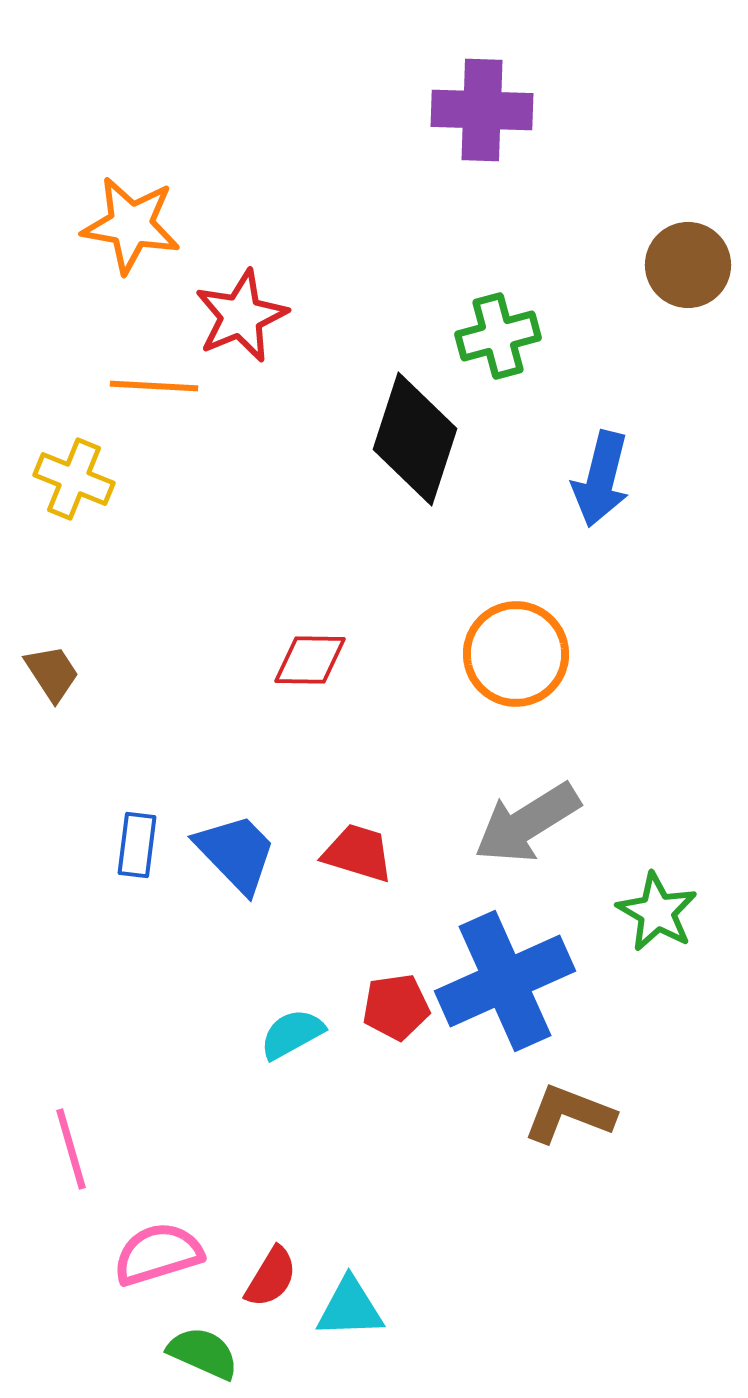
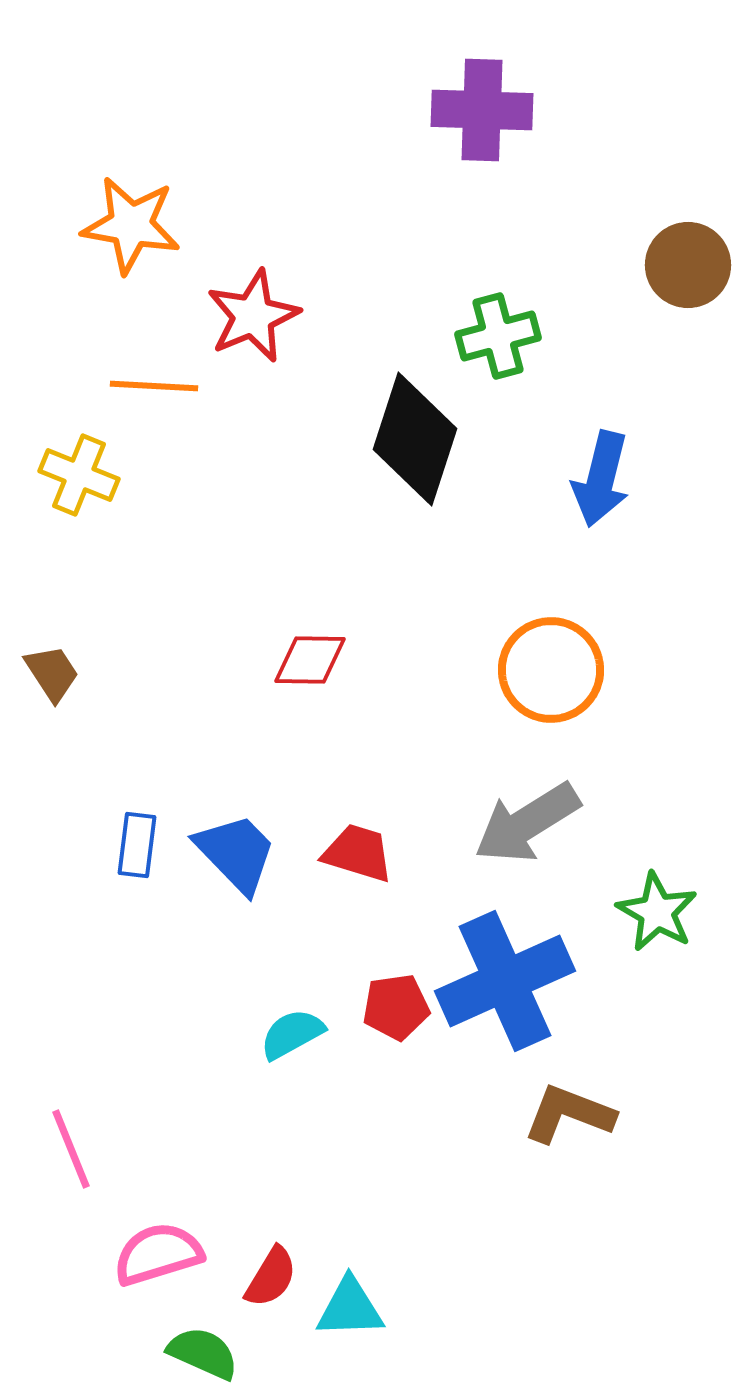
red star: moved 12 px right
yellow cross: moved 5 px right, 4 px up
orange circle: moved 35 px right, 16 px down
pink line: rotated 6 degrees counterclockwise
